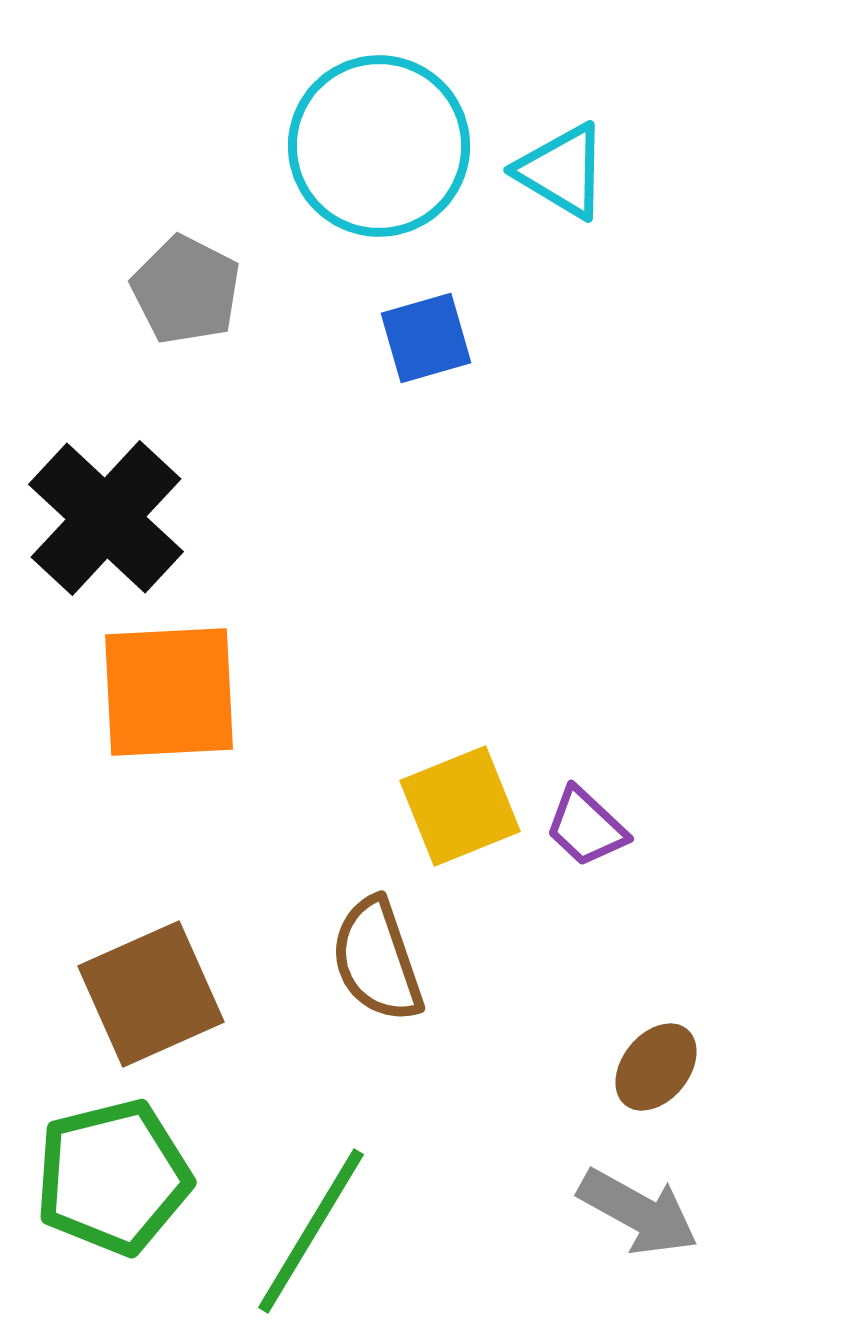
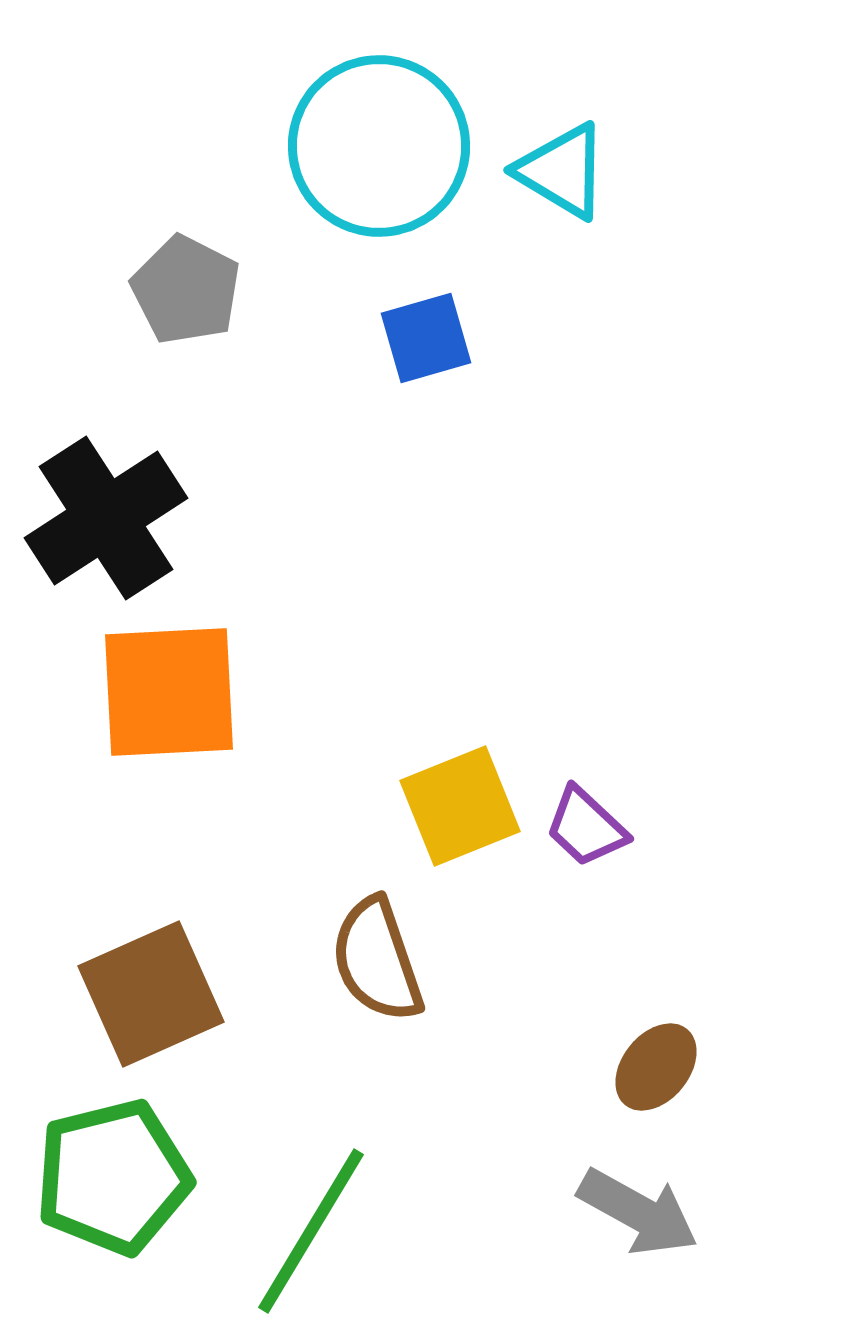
black cross: rotated 14 degrees clockwise
